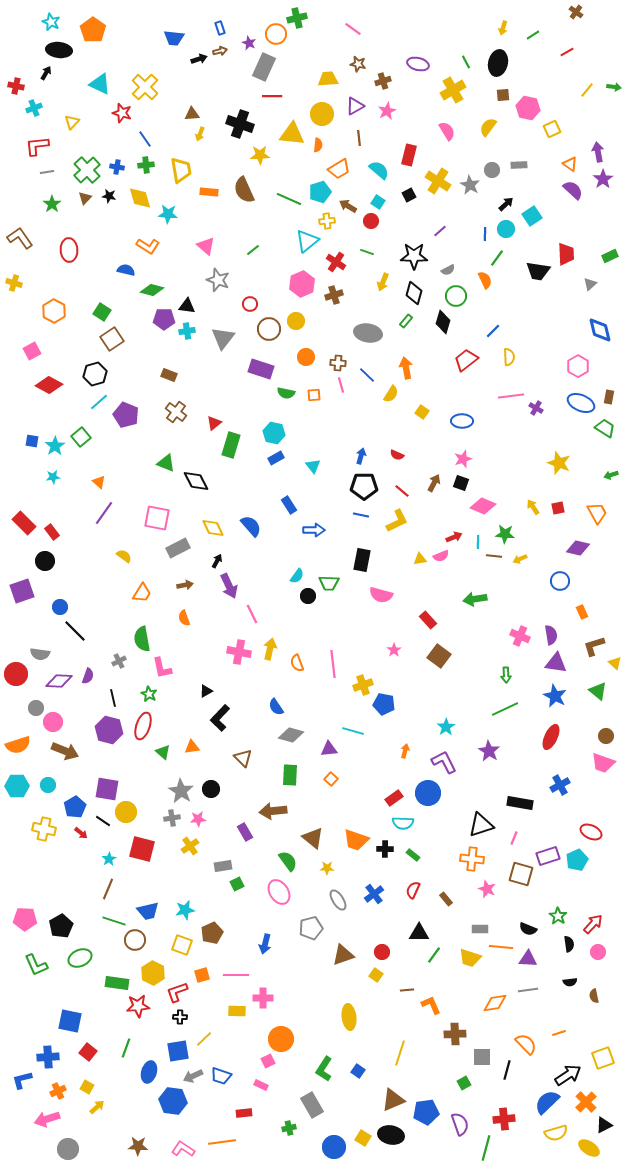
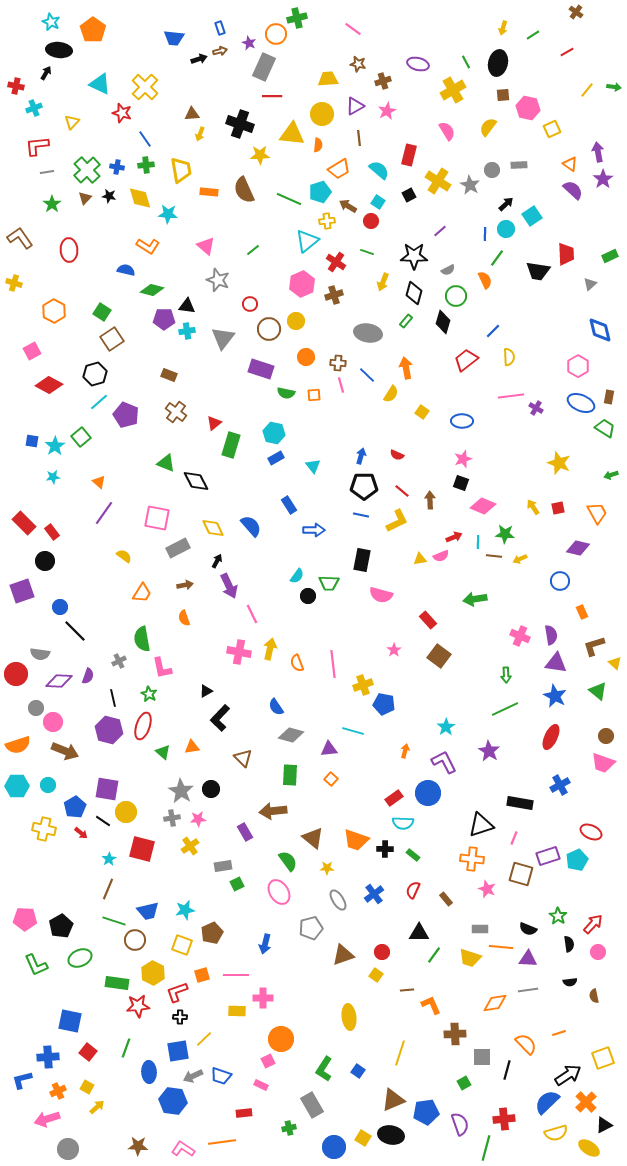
brown arrow at (434, 483): moved 4 px left, 17 px down; rotated 30 degrees counterclockwise
blue ellipse at (149, 1072): rotated 20 degrees counterclockwise
